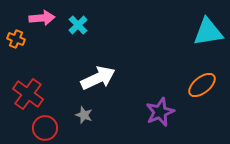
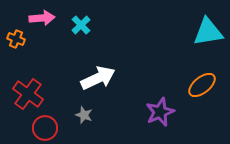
cyan cross: moved 3 px right
